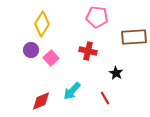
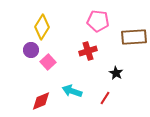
pink pentagon: moved 1 px right, 4 px down
yellow diamond: moved 3 px down
red cross: rotated 30 degrees counterclockwise
pink square: moved 3 px left, 4 px down
cyan arrow: rotated 66 degrees clockwise
red line: rotated 64 degrees clockwise
